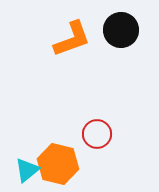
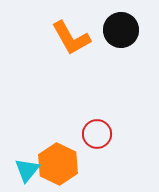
orange L-shape: moved 1 px left, 1 px up; rotated 81 degrees clockwise
orange hexagon: rotated 12 degrees clockwise
cyan triangle: rotated 12 degrees counterclockwise
